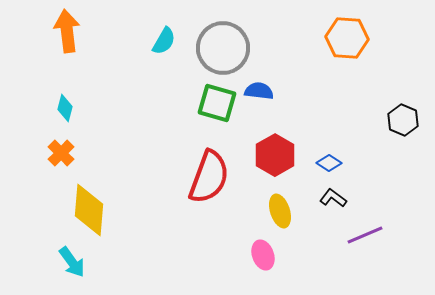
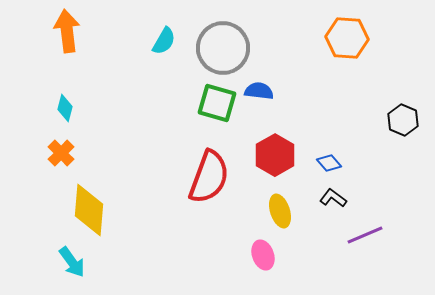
blue diamond: rotated 15 degrees clockwise
